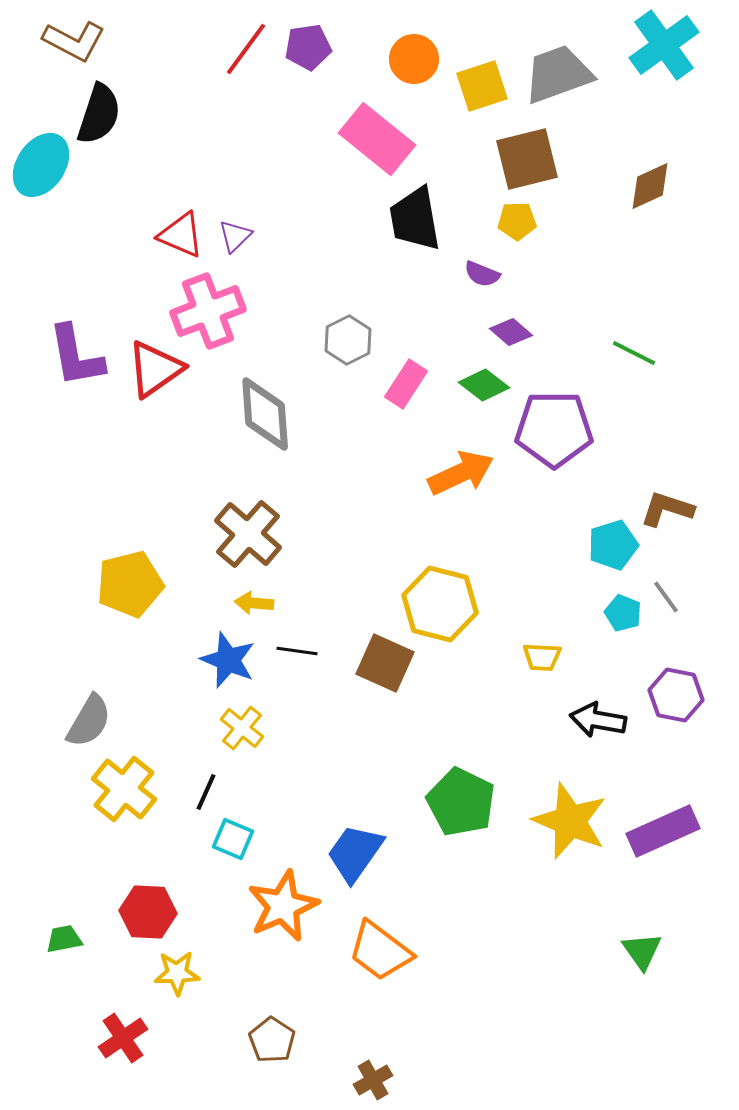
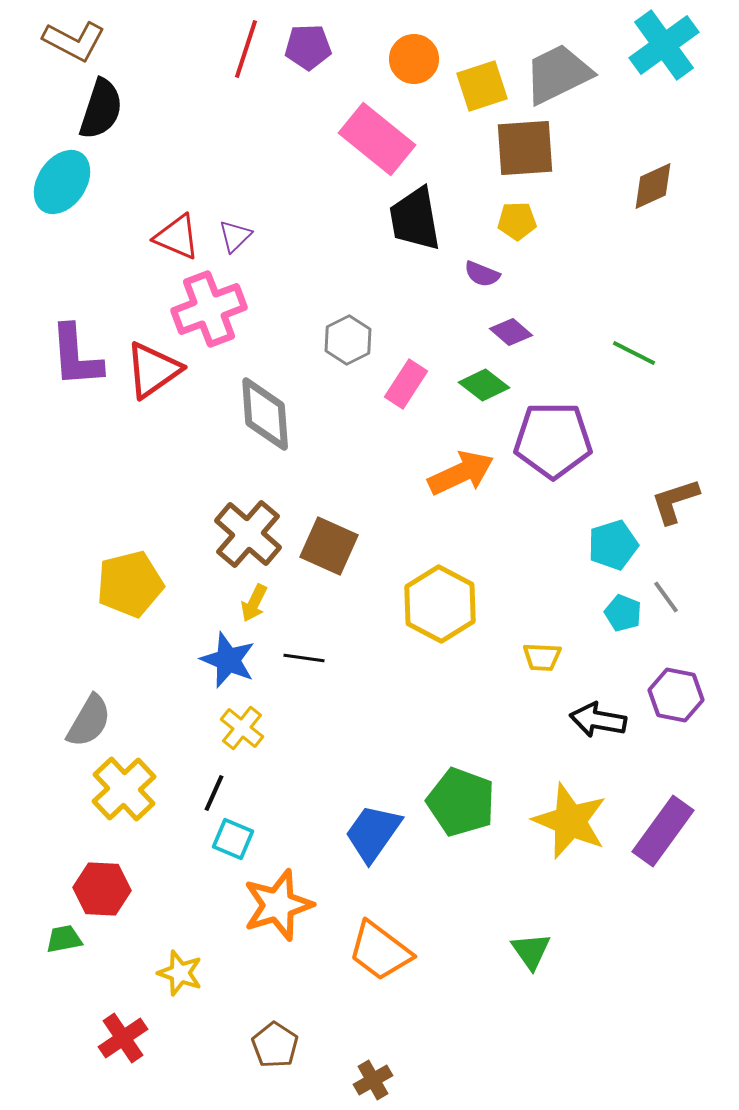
purple pentagon at (308, 47): rotated 6 degrees clockwise
red line at (246, 49): rotated 18 degrees counterclockwise
gray trapezoid at (558, 74): rotated 6 degrees counterclockwise
black semicircle at (99, 114): moved 2 px right, 5 px up
brown square at (527, 159): moved 2 px left, 11 px up; rotated 10 degrees clockwise
cyan ellipse at (41, 165): moved 21 px right, 17 px down
brown diamond at (650, 186): moved 3 px right
red triangle at (181, 235): moved 4 px left, 2 px down
pink cross at (208, 311): moved 1 px right, 2 px up
purple L-shape at (76, 356): rotated 6 degrees clockwise
red triangle at (155, 369): moved 2 px left, 1 px down
purple pentagon at (554, 429): moved 1 px left, 11 px down
brown L-shape at (667, 509): moved 8 px right, 8 px up; rotated 36 degrees counterclockwise
yellow arrow at (254, 603): rotated 69 degrees counterclockwise
yellow hexagon at (440, 604): rotated 14 degrees clockwise
black line at (297, 651): moved 7 px right, 7 px down
brown square at (385, 663): moved 56 px left, 117 px up
yellow cross at (124, 789): rotated 8 degrees clockwise
black line at (206, 792): moved 8 px right, 1 px down
green pentagon at (461, 802): rotated 6 degrees counterclockwise
purple rectangle at (663, 831): rotated 30 degrees counterclockwise
blue trapezoid at (355, 853): moved 18 px right, 20 px up
orange star at (283, 906): moved 5 px left, 1 px up; rotated 6 degrees clockwise
red hexagon at (148, 912): moved 46 px left, 23 px up
green triangle at (642, 951): moved 111 px left
yellow star at (177, 973): moved 3 px right; rotated 21 degrees clockwise
brown pentagon at (272, 1040): moved 3 px right, 5 px down
